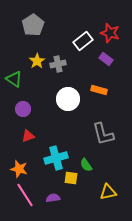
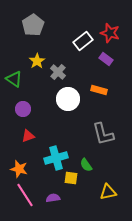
gray cross: moved 8 px down; rotated 35 degrees counterclockwise
